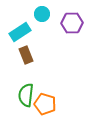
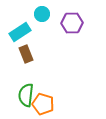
brown rectangle: moved 1 px up
orange pentagon: moved 2 px left
